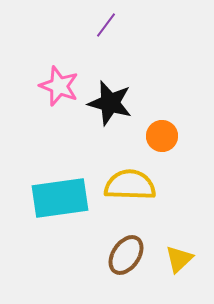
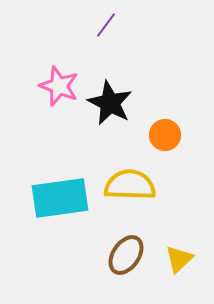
black star: rotated 12 degrees clockwise
orange circle: moved 3 px right, 1 px up
